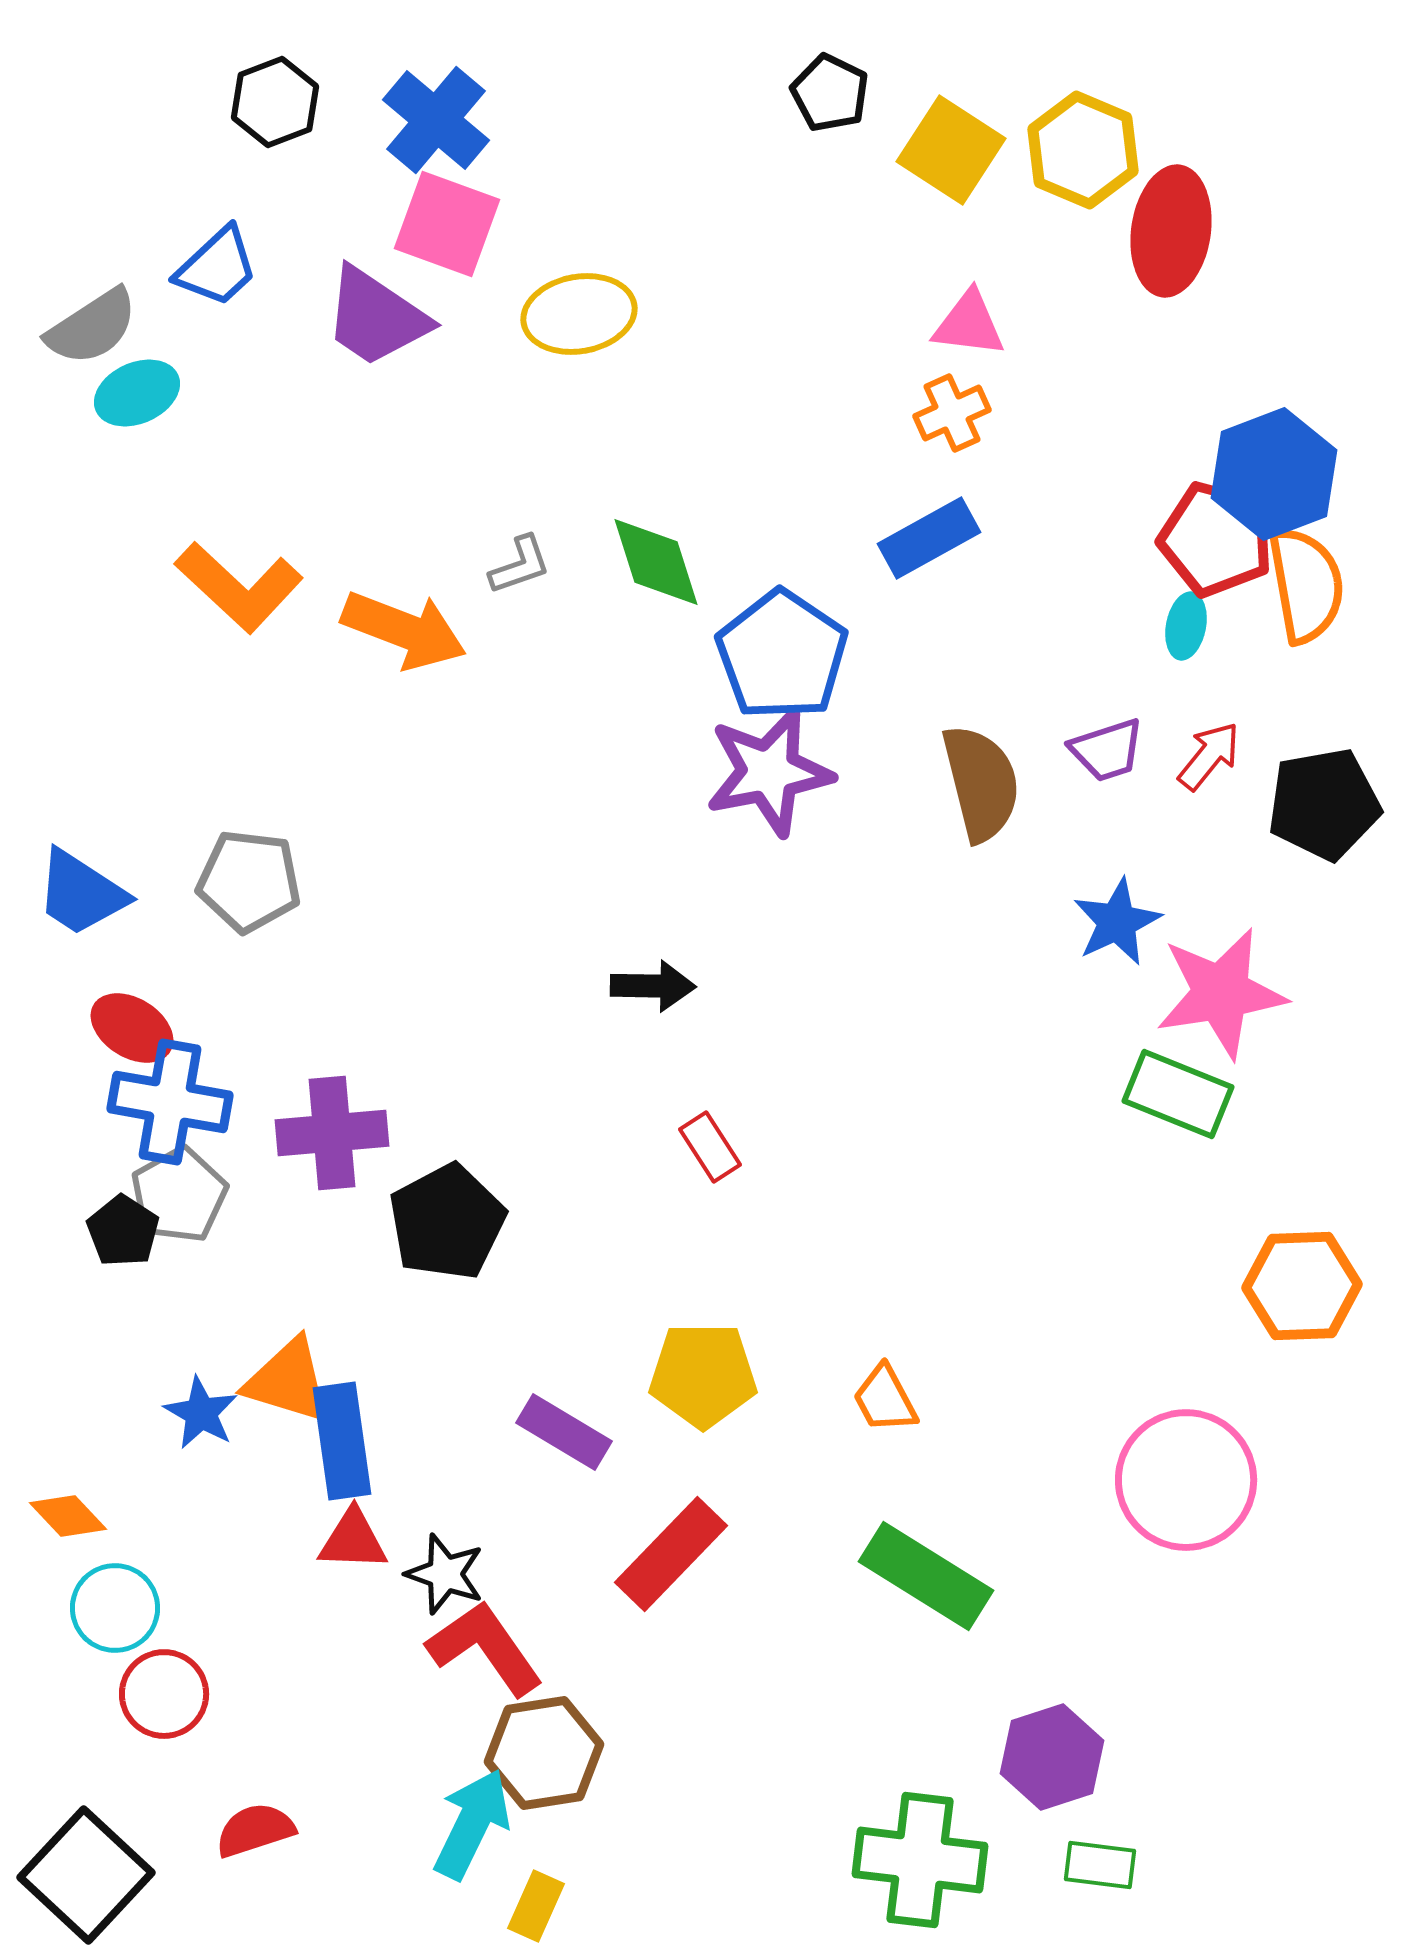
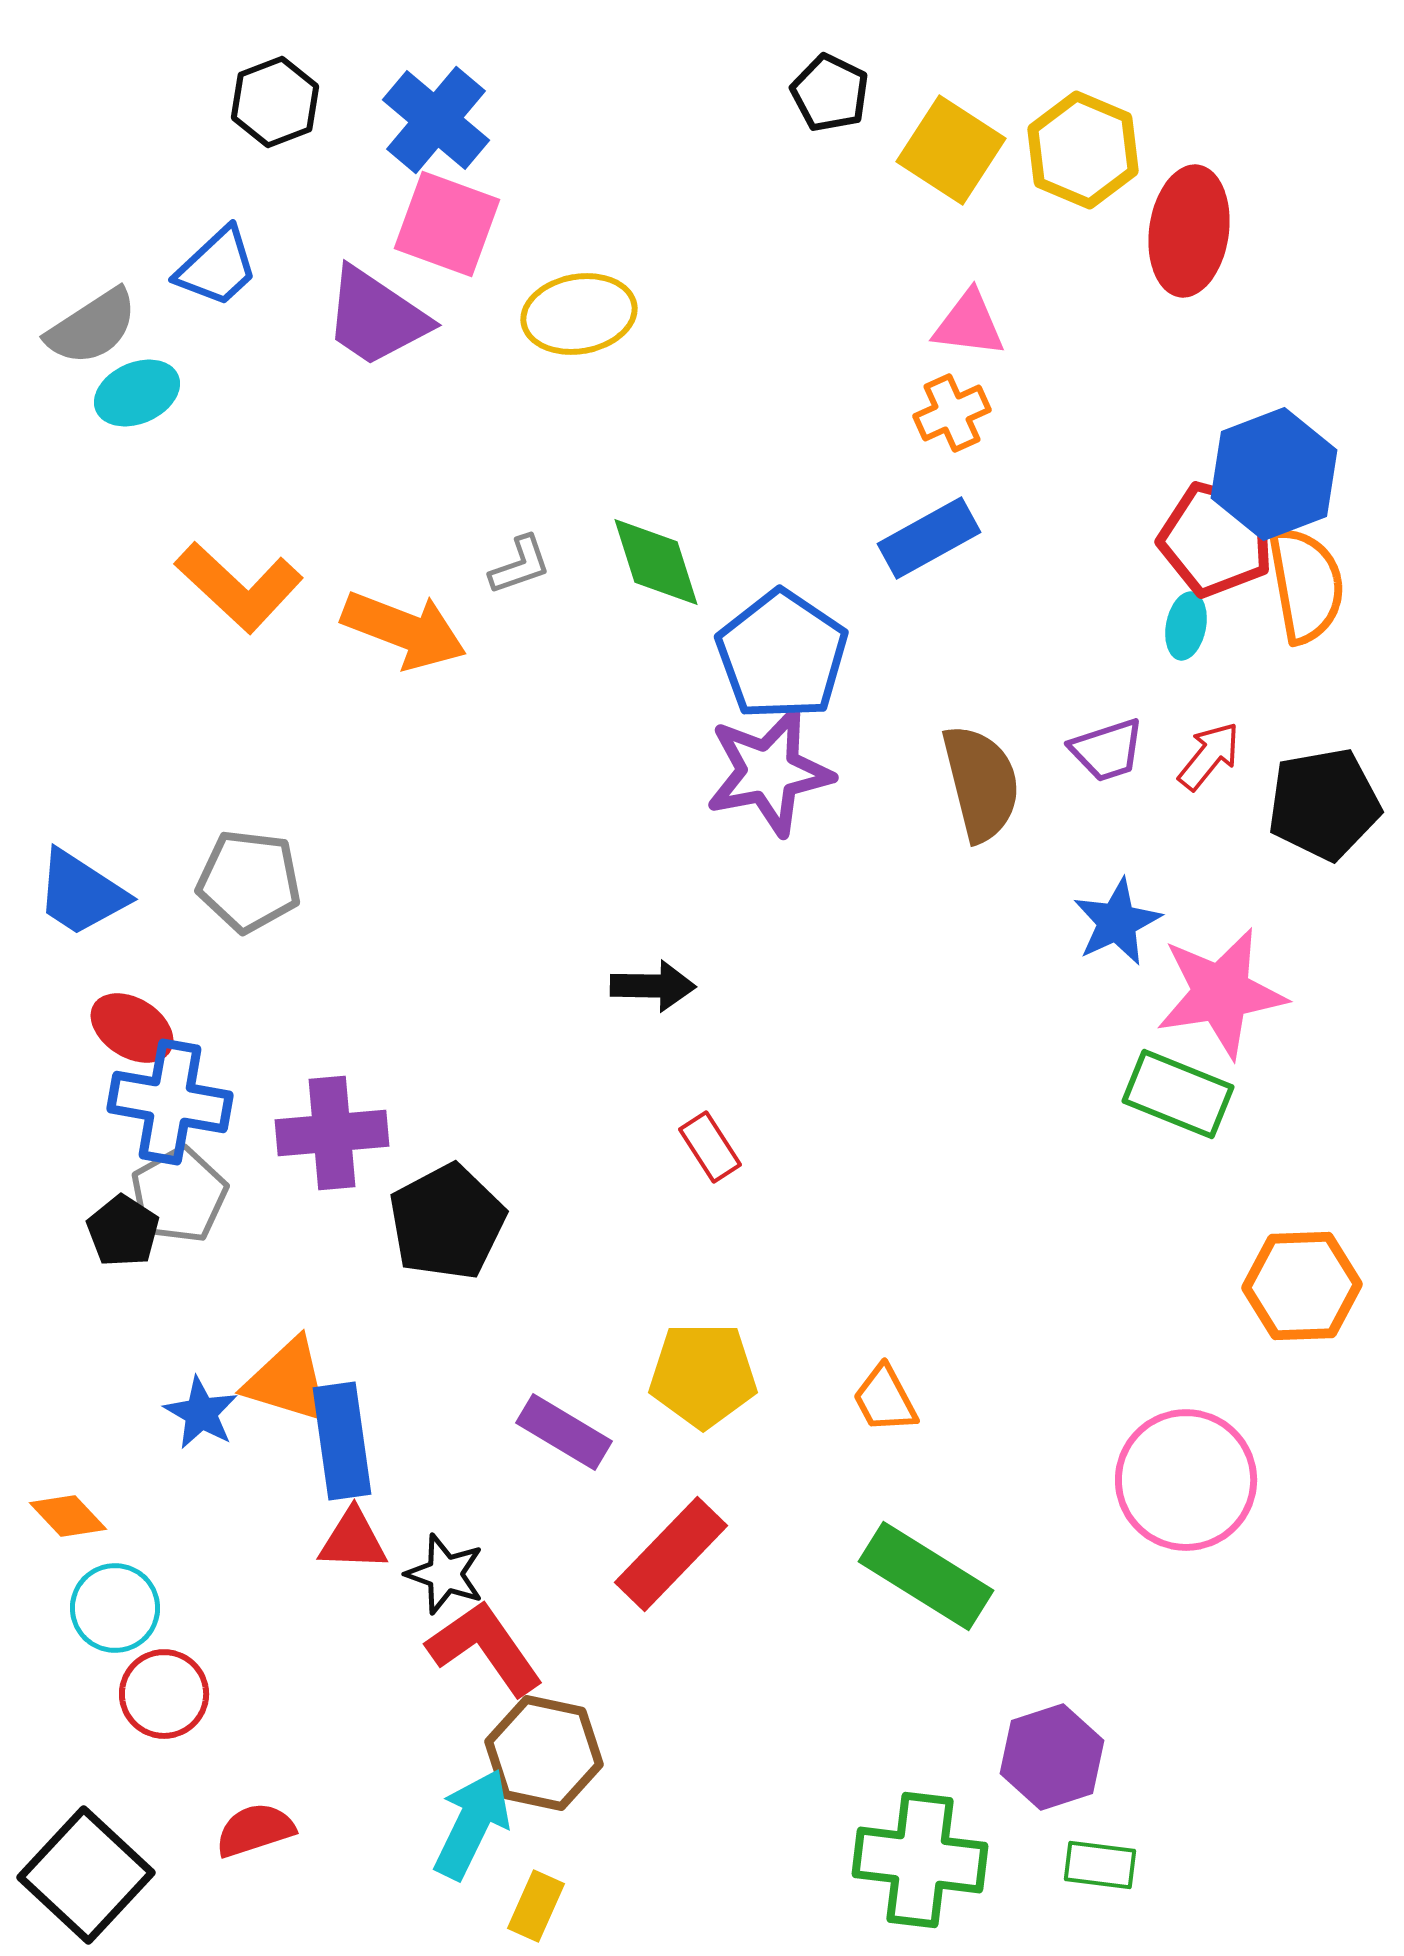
red ellipse at (1171, 231): moved 18 px right
brown hexagon at (544, 1753): rotated 21 degrees clockwise
